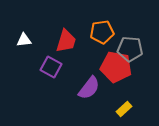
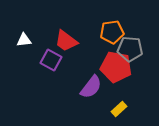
orange pentagon: moved 10 px right
red trapezoid: rotated 110 degrees clockwise
purple square: moved 7 px up
purple semicircle: moved 2 px right, 1 px up
yellow rectangle: moved 5 px left
